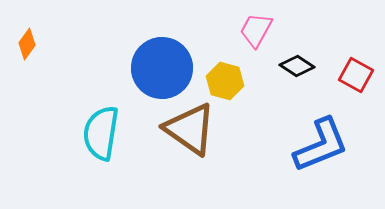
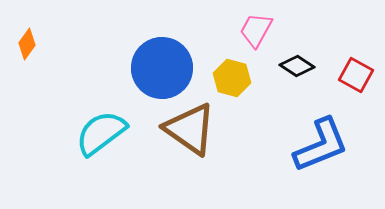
yellow hexagon: moved 7 px right, 3 px up
cyan semicircle: rotated 44 degrees clockwise
